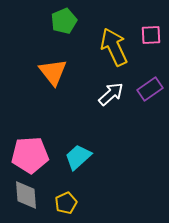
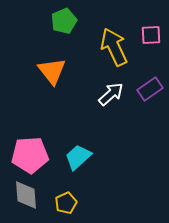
orange triangle: moved 1 px left, 1 px up
